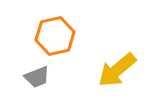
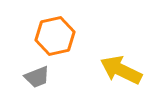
yellow arrow: moved 4 px right; rotated 66 degrees clockwise
